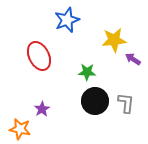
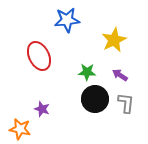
blue star: rotated 15 degrees clockwise
yellow star: rotated 20 degrees counterclockwise
purple arrow: moved 13 px left, 16 px down
black circle: moved 2 px up
purple star: rotated 21 degrees counterclockwise
